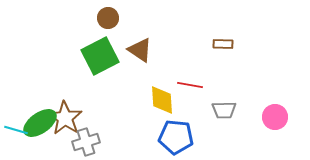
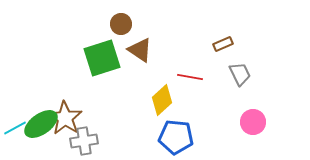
brown circle: moved 13 px right, 6 px down
brown rectangle: rotated 24 degrees counterclockwise
green square: moved 2 px right, 2 px down; rotated 9 degrees clockwise
red line: moved 8 px up
yellow diamond: rotated 52 degrees clockwise
gray trapezoid: moved 16 px right, 36 px up; rotated 115 degrees counterclockwise
pink circle: moved 22 px left, 5 px down
green ellipse: moved 1 px right, 1 px down
cyan line: moved 1 px left, 2 px up; rotated 45 degrees counterclockwise
gray cross: moved 2 px left, 1 px up; rotated 8 degrees clockwise
